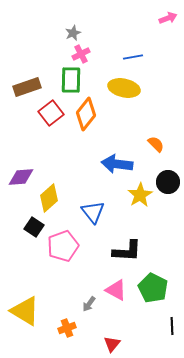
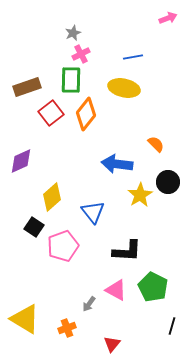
purple diamond: moved 16 px up; rotated 20 degrees counterclockwise
yellow diamond: moved 3 px right, 1 px up
green pentagon: moved 1 px up
yellow triangle: moved 8 px down
black line: rotated 18 degrees clockwise
